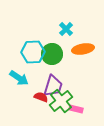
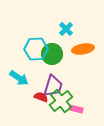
cyan hexagon: moved 3 px right, 3 px up
